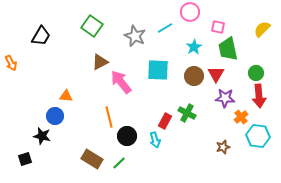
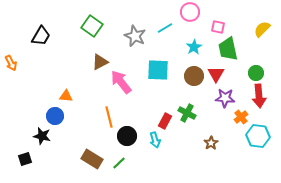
brown star: moved 12 px left, 4 px up; rotated 16 degrees counterclockwise
